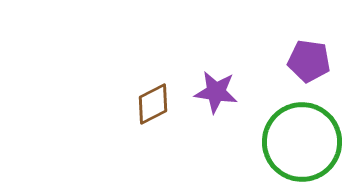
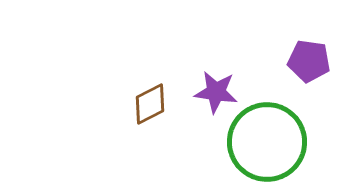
brown diamond: moved 3 px left
green circle: moved 35 px left
